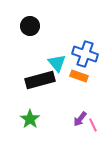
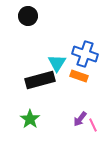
black circle: moved 2 px left, 10 px up
cyan triangle: rotated 12 degrees clockwise
